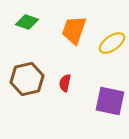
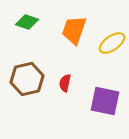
purple square: moved 5 px left
